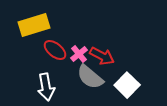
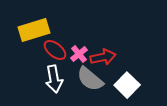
yellow rectangle: moved 5 px down
red arrow: moved 1 px right, 1 px down; rotated 40 degrees counterclockwise
gray semicircle: moved 2 px down
white arrow: moved 8 px right, 8 px up
